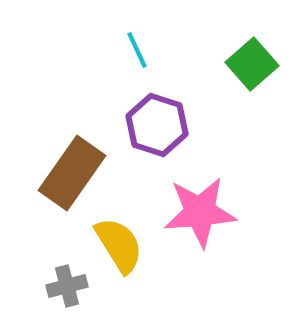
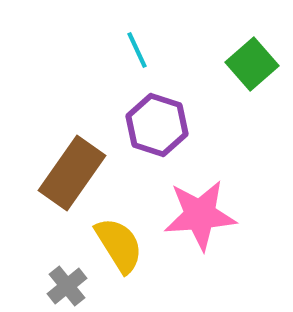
pink star: moved 3 px down
gray cross: rotated 24 degrees counterclockwise
